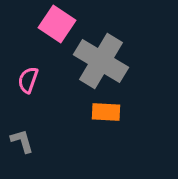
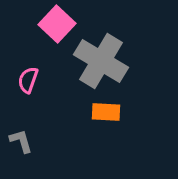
pink square: rotated 9 degrees clockwise
gray L-shape: moved 1 px left
